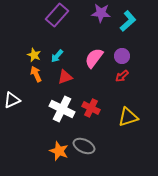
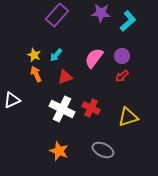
cyan arrow: moved 1 px left, 1 px up
gray ellipse: moved 19 px right, 4 px down
